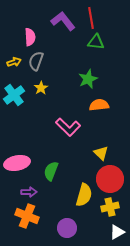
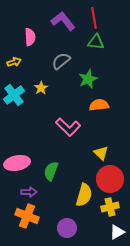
red line: moved 3 px right
gray semicircle: moved 25 px right; rotated 30 degrees clockwise
